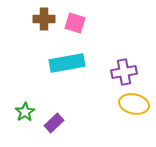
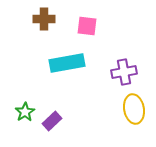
pink square: moved 12 px right, 3 px down; rotated 10 degrees counterclockwise
yellow ellipse: moved 5 px down; rotated 68 degrees clockwise
purple rectangle: moved 2 px left, 2 px up
